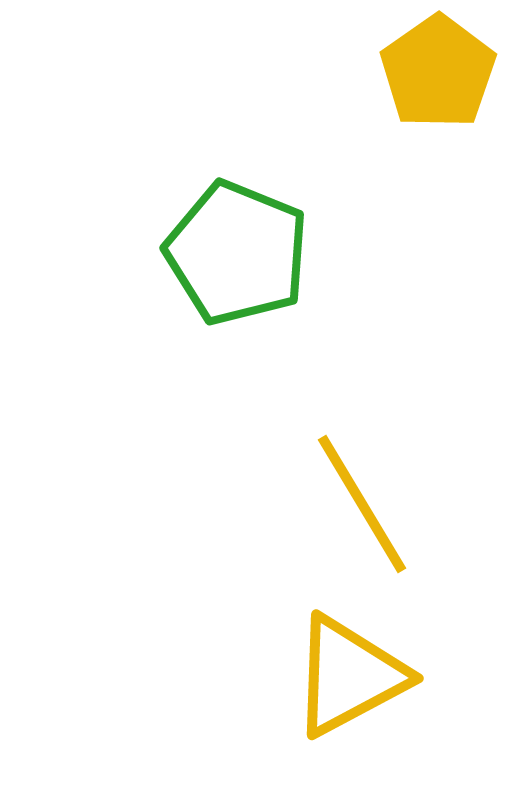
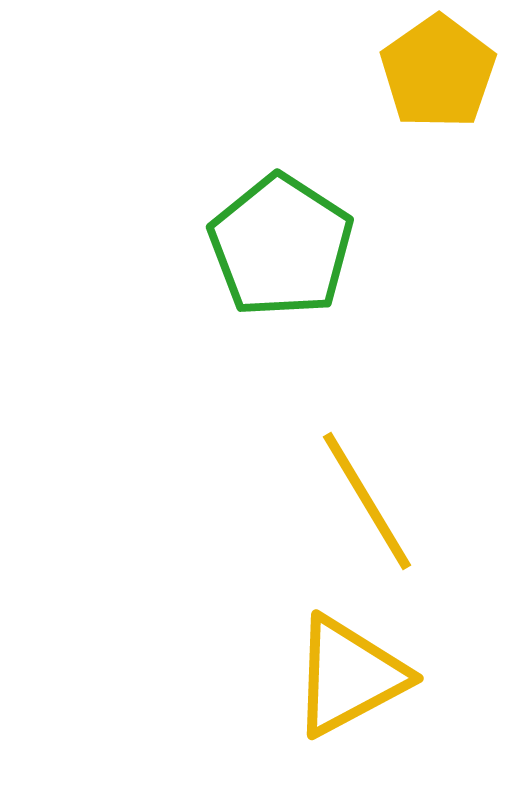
green pentagon: moved 44 px right, 7 px up; rotated 11 degrees clockwise
yellow line: moved 5 px right, 3 px up
